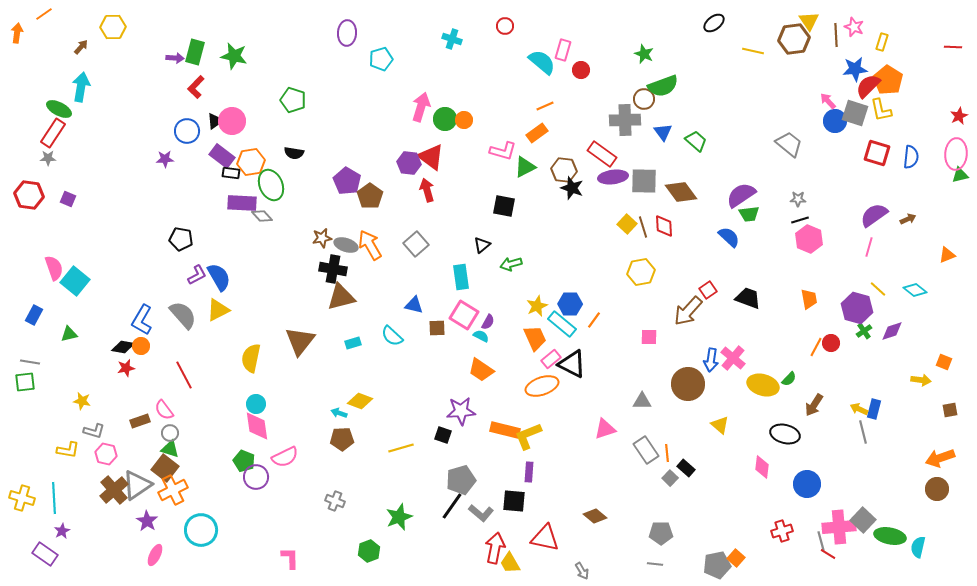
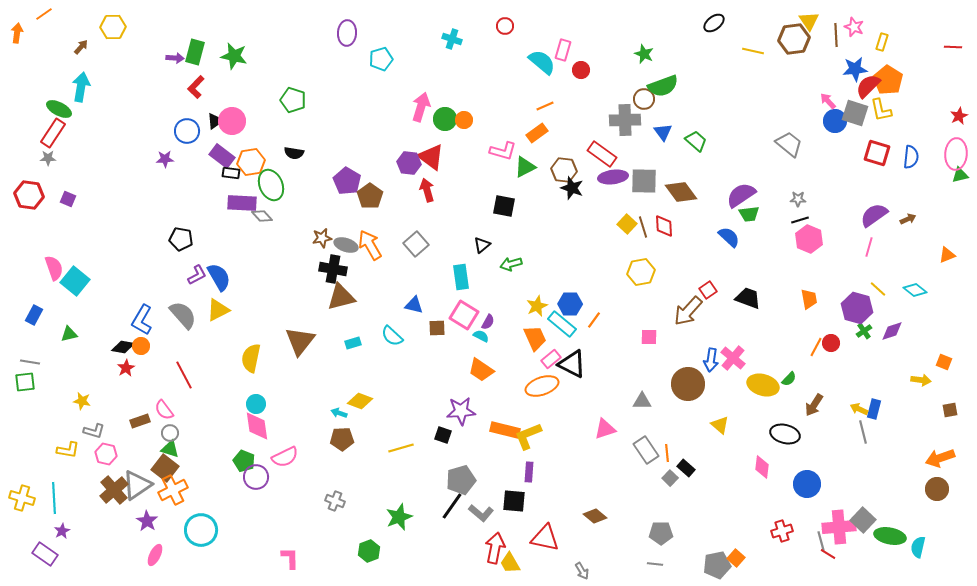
red star at (126, 368): rotated 18 degrees counterclockwise
